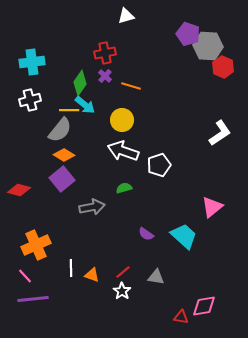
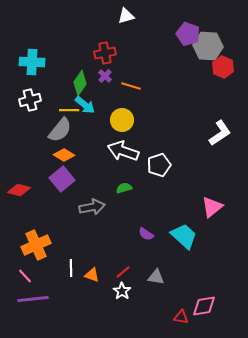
cyan cross: rotated 10 degrees clockwise
